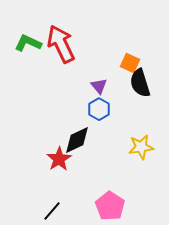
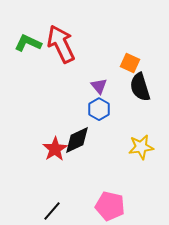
black semicircle: moved 4 px down
red star: moved 4 px left, 10 px up
pink pentagon: rotated 20 degrees counterclockwise
